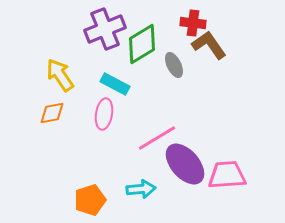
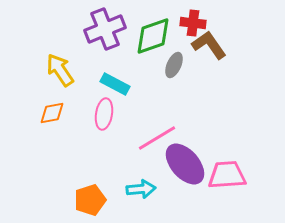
green diamond: moved 11 px right, 8 px up; rotated 12 degrees clockwise
gray ellipse: rotated 50 degrees clockwise
yellow arrow: moved 5 px up
